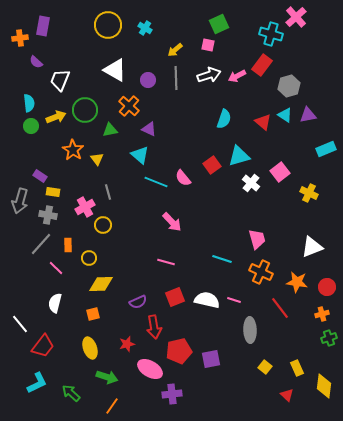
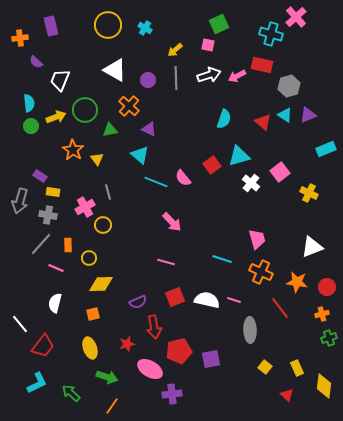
purple rectangle at (43, 26): moved 8 px right; rotated 24 degrees counterclockwise
red rectangle at (262, 65): rotated 65 degrees clockwise
purple triangle at (308, 115): rotated 12 degrees counterclockwise
pink line at (56, 268): rotated 21 degrees counterclockwise
